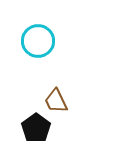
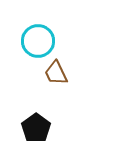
brown trapezoid: moved 28 px up
